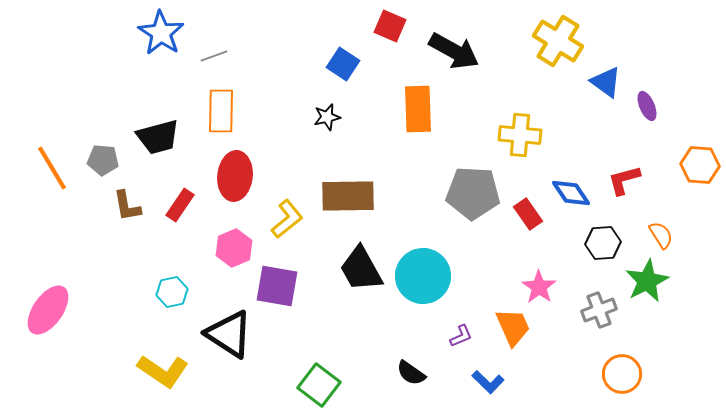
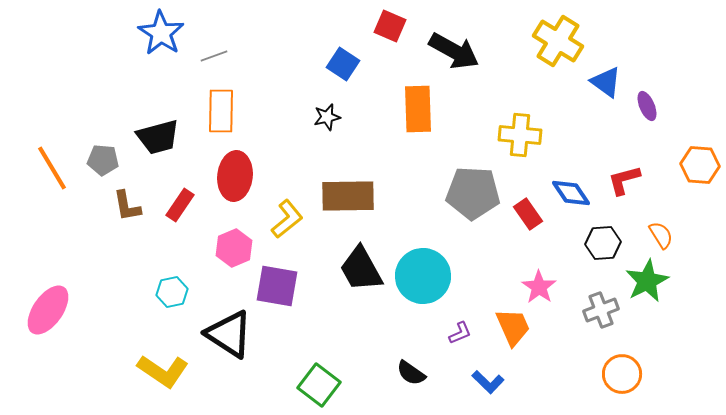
gray cross at (599, 310): moved 2 px right
purple L-shape at (461, 336): moved 1 px left, 3 px up
